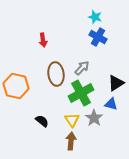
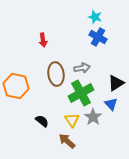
gray arrow: rotated 35 degrees clockwise
blue triangle: rotated 32 degrees clockwise
gray star: moved 1 px left, 1 px up
brown arrow: moved 4 px left; rotated 54 degrees counterclockwise
